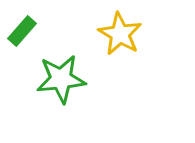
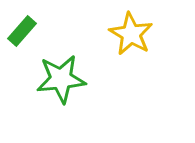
yellow star: moved 11 px right
